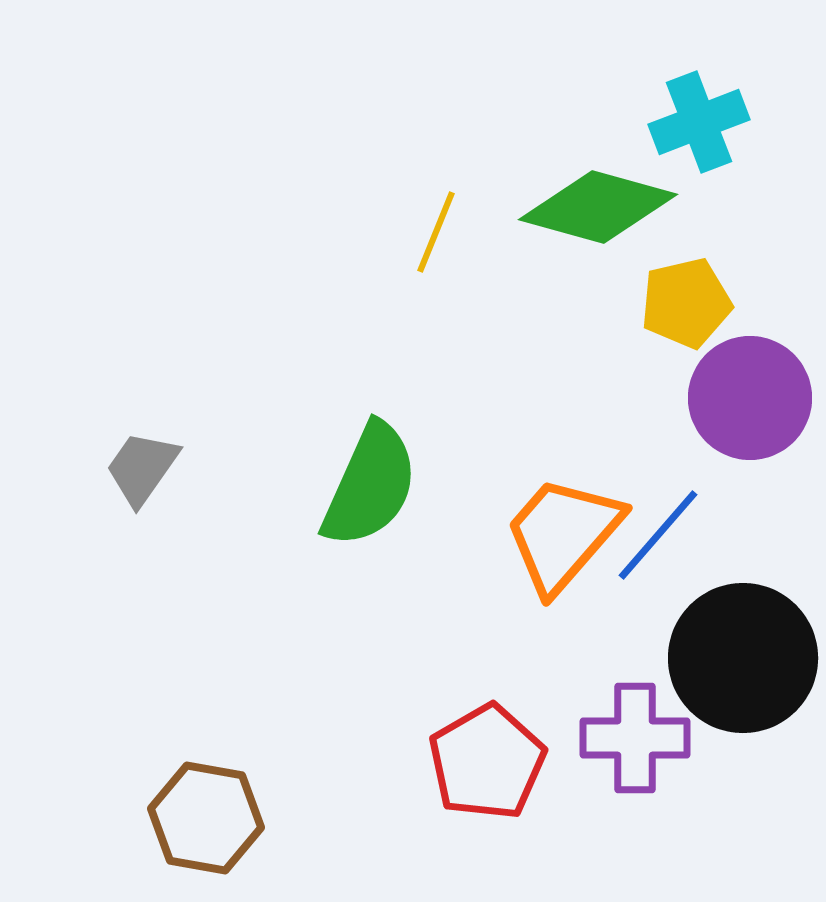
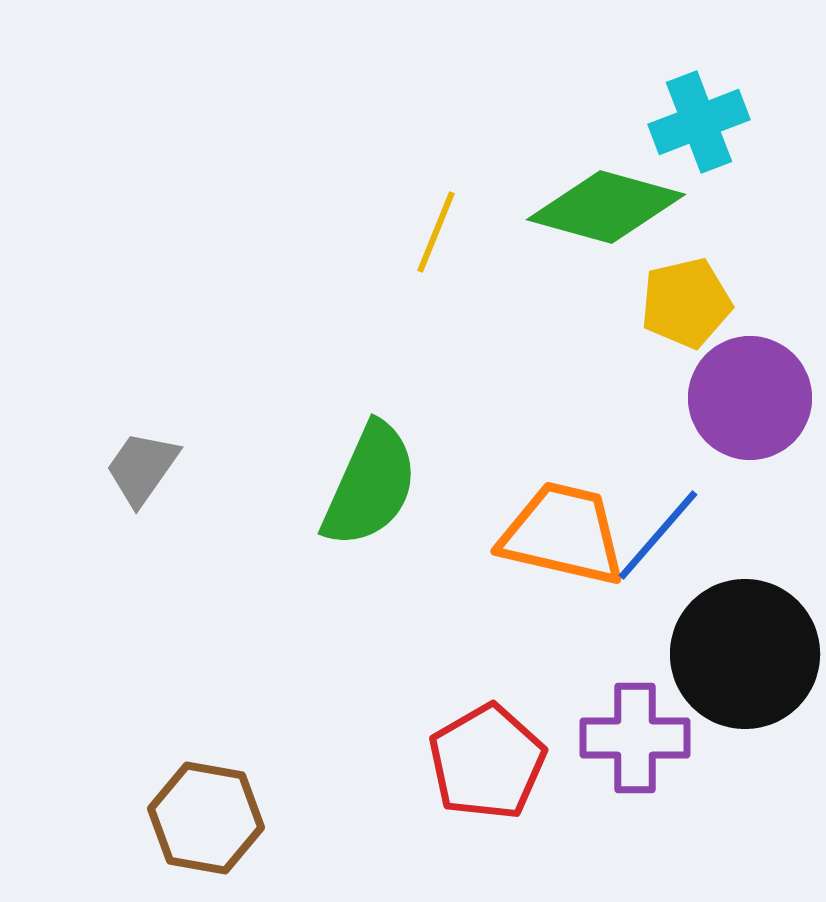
green diamond: moved 8 px right
orange trapezoid: rotated 62 degrees clockwise
black circle: moved 2 px right, 4 px up
